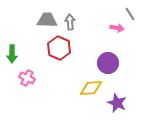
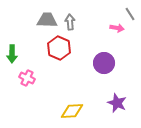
purple circle: moved 4 px left
yellow diamond: moved 19 px left, 23 px down
